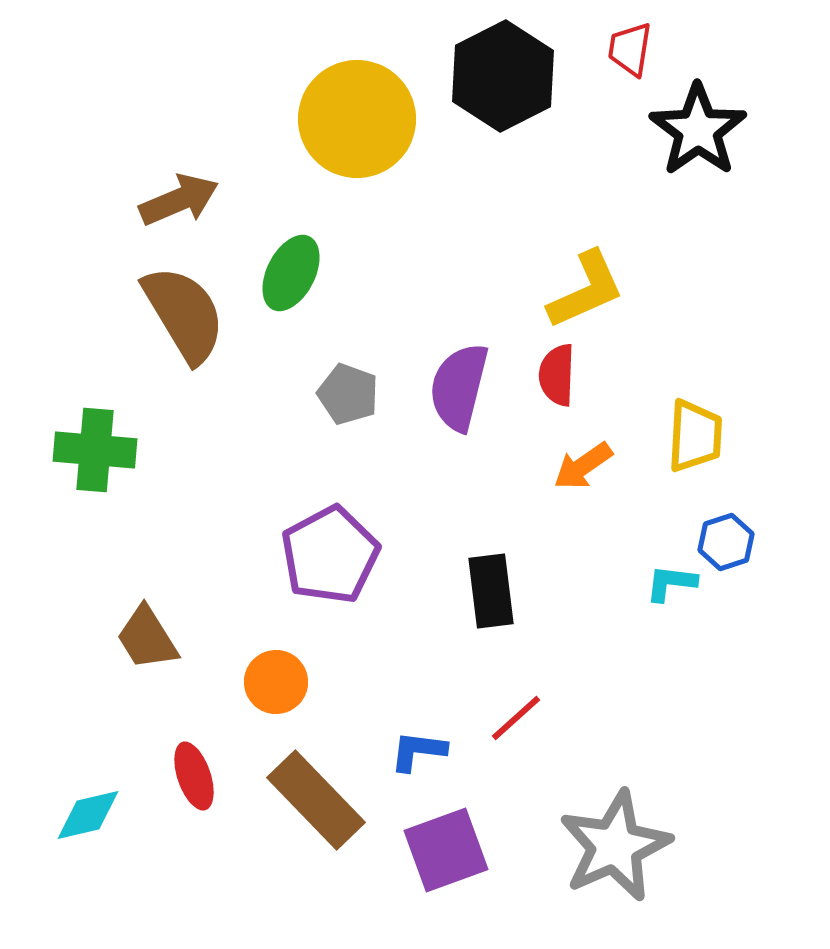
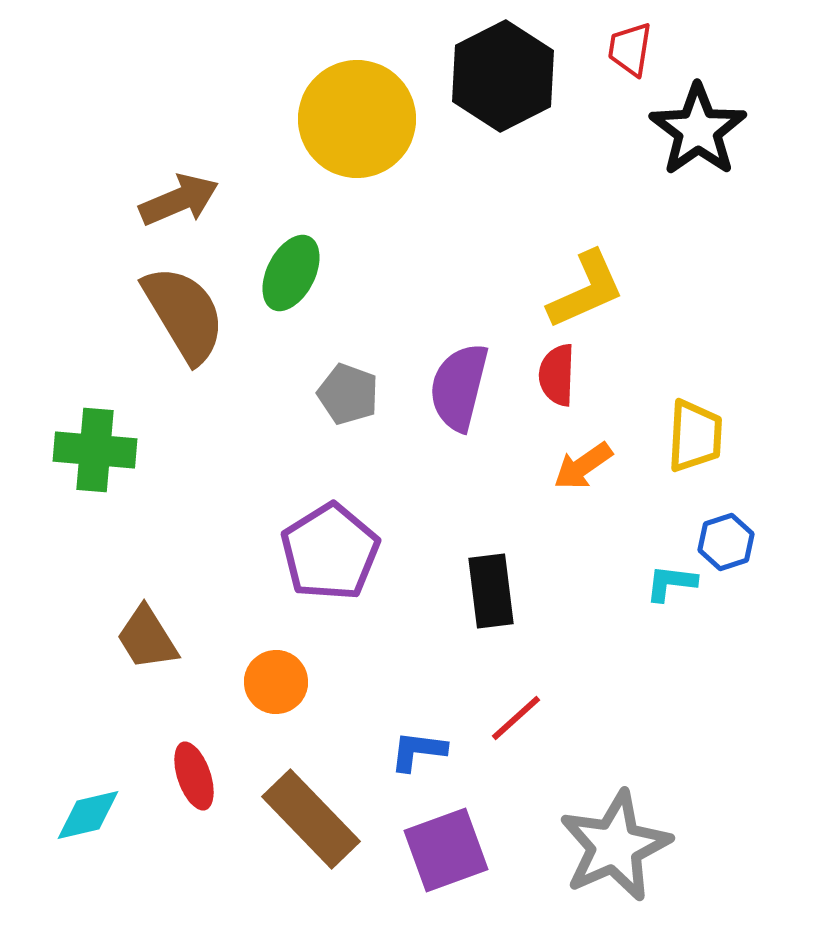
purple pentagon: moved 3 px up; rotated 4 degrees counterclockwise
brown rectangle: moved 5 px left, 19 px down
